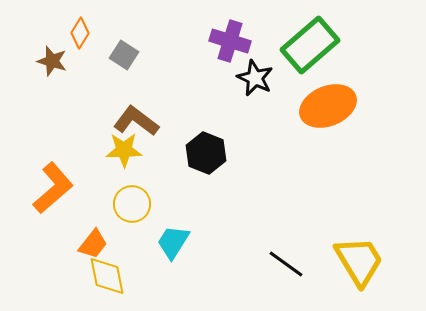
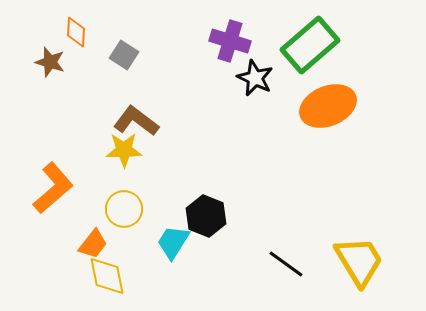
orange diamond: moved 4 px left, 1 px up; rotated 28 degrees counterclockwise
brown star: moved 2 px left, 1 px down
black hexagon: moved 63 px down
yellow circle: moved 8 px left, 5 px down
